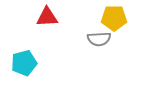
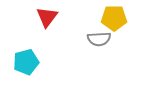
red triangle: rotated 50 degrees counterclockwise
cyan pentagon: moved 2 px right, 1 px up
